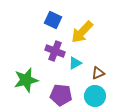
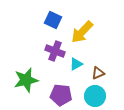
cyan triangle: moved 1 px right, 1 px down
